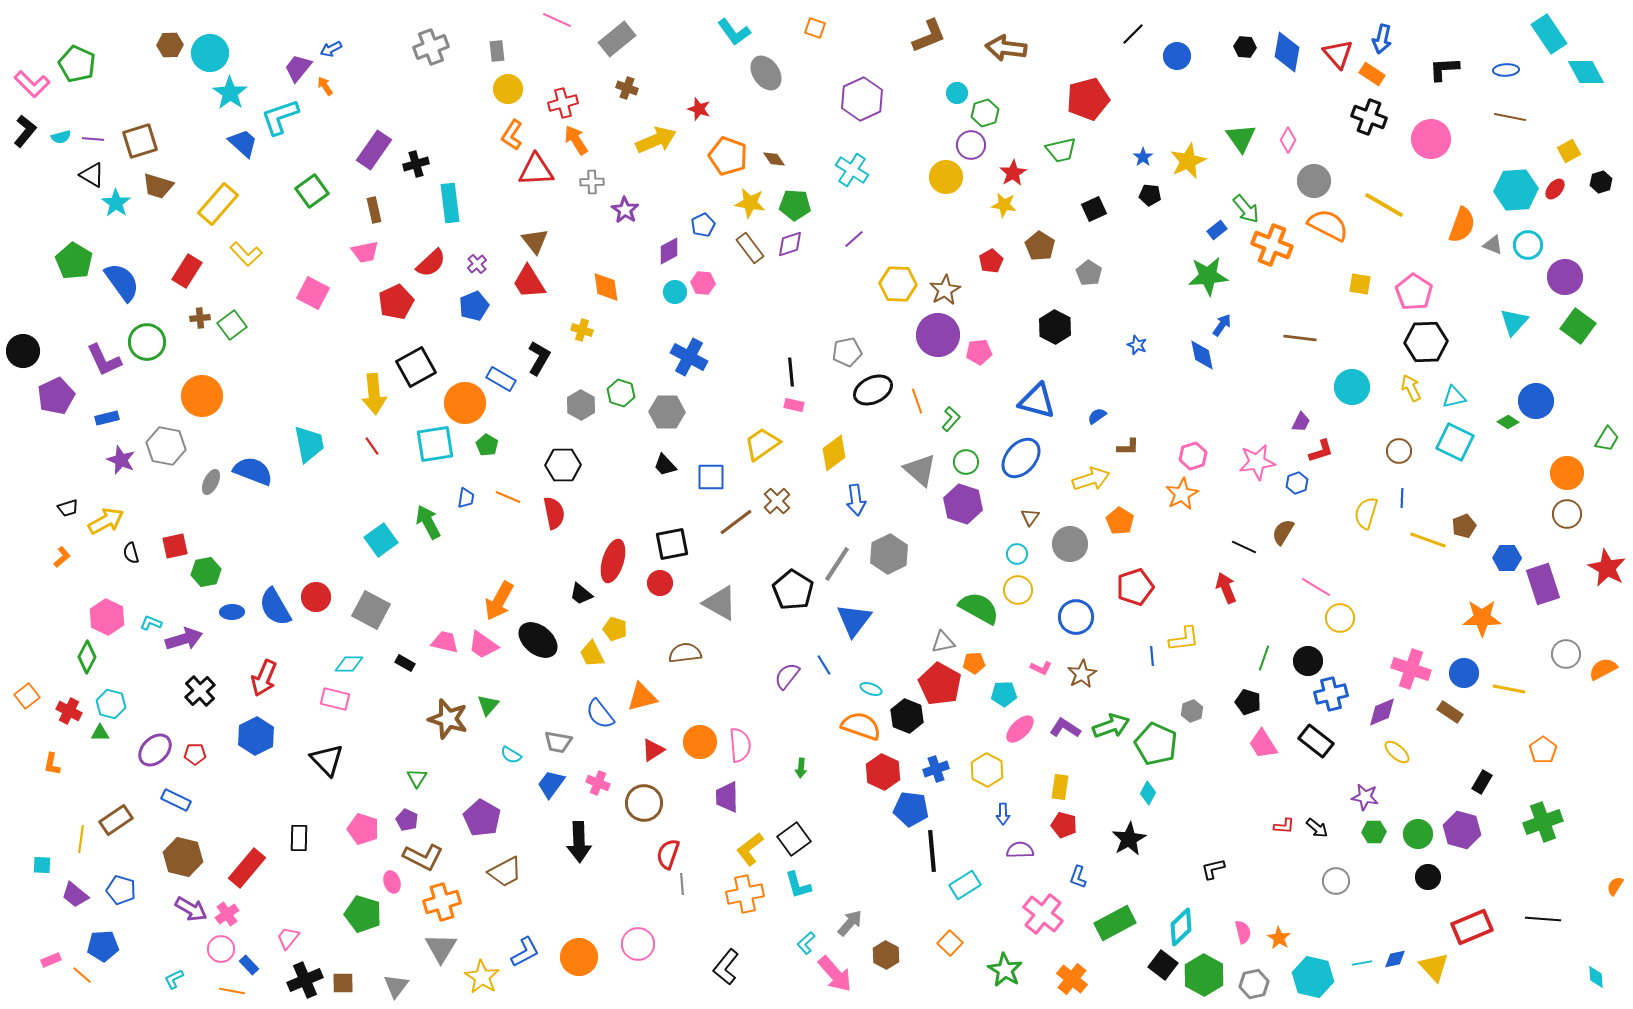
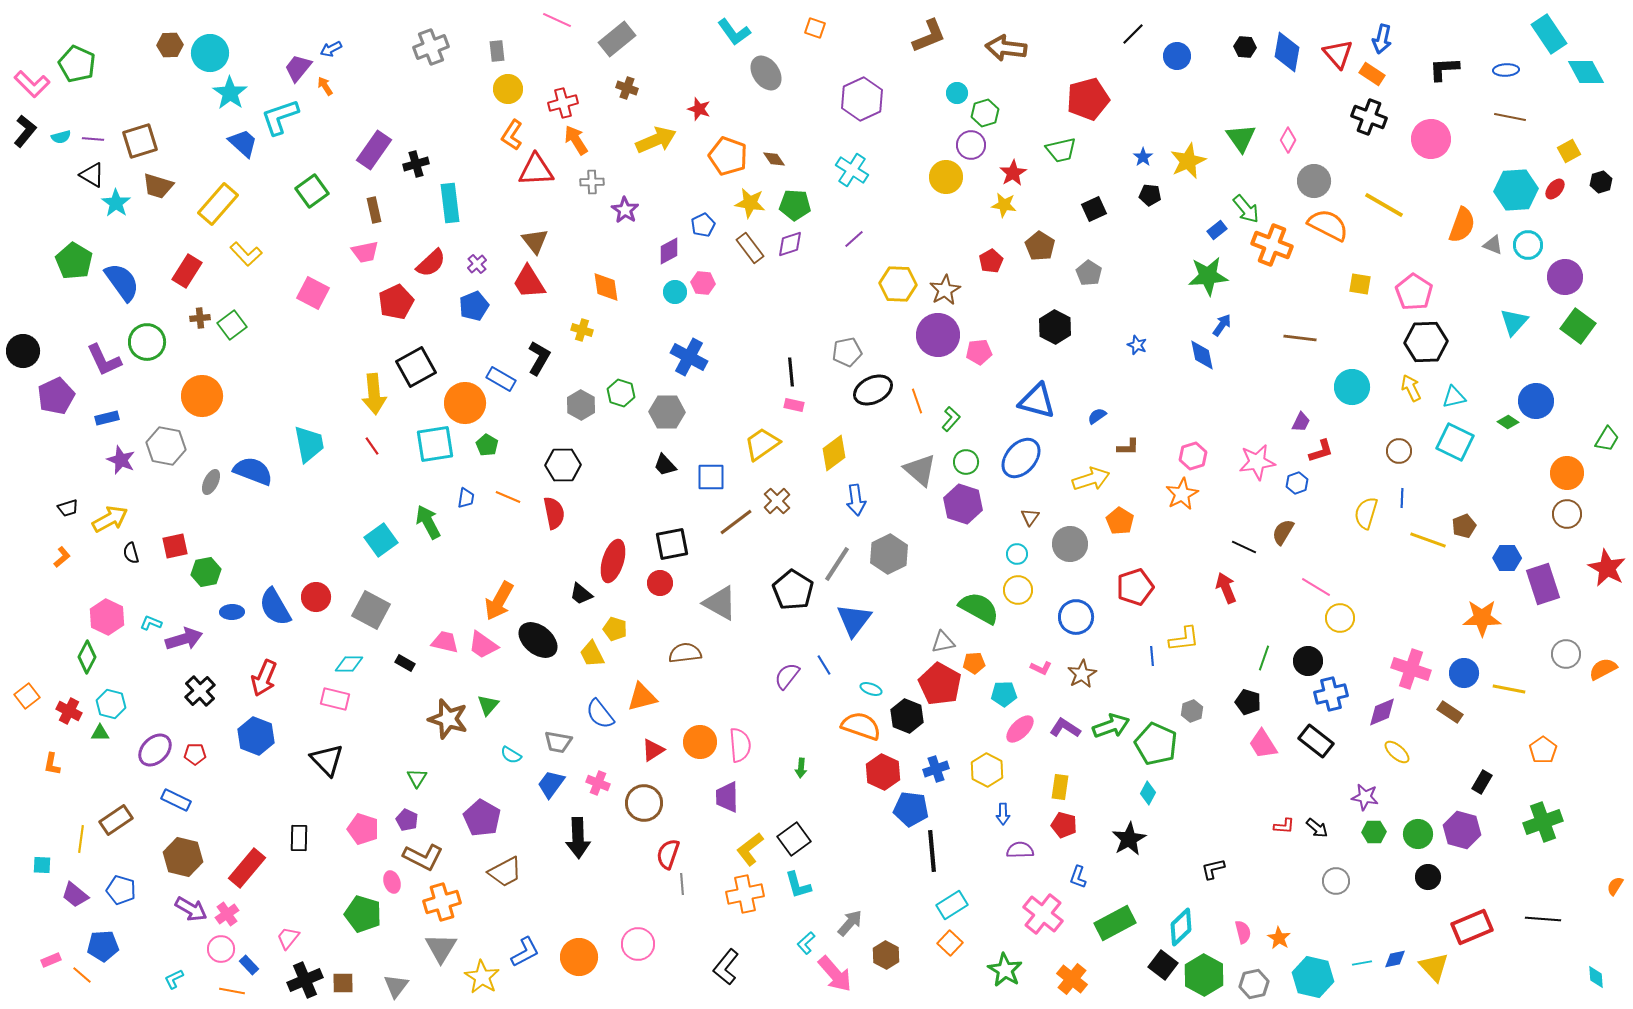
yellow arrow at (106, 521): moved 4 px right, 2 px up
blue hexagon at (256, 736): rotated 12 degrees counterclockwise
black arrow at (579, 842): moved 1 px left, 4 px up
cyan rectangle at (965, 885): moved 13 px left, 20 px down
